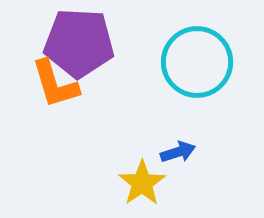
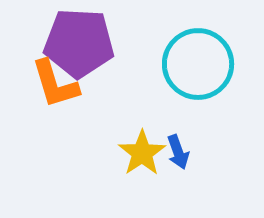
cyan circle: moved 1 px right, 2 px down
blue arrow: rotated 88 degrees clockwise
yellow star: moved 30 px up
